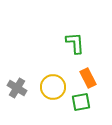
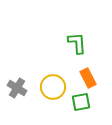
green L-shape: moved 2 px right
